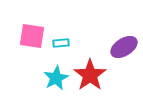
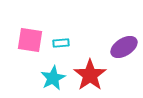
pink square: moved 2 px left, 4 px down
cyan star: moved 3 px left
